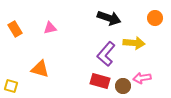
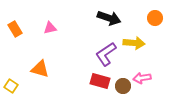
purple L-shape: rotated 15 degrees clockwise
yellow square: rotated 16 degrees clockwise
